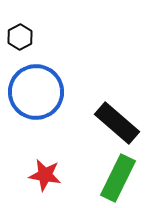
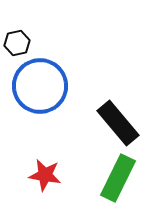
black hexagon: moved 3 px left, 6 px down; rotated 15 degrees clockwise
blue circle: moved 4 px right, 6 px up
black rectangle: moved 1 px right; rotated 9 degrees clockwise
